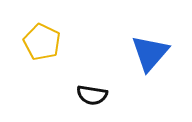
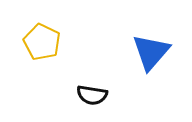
blue triangle: moved 1 px right, 1 px up
